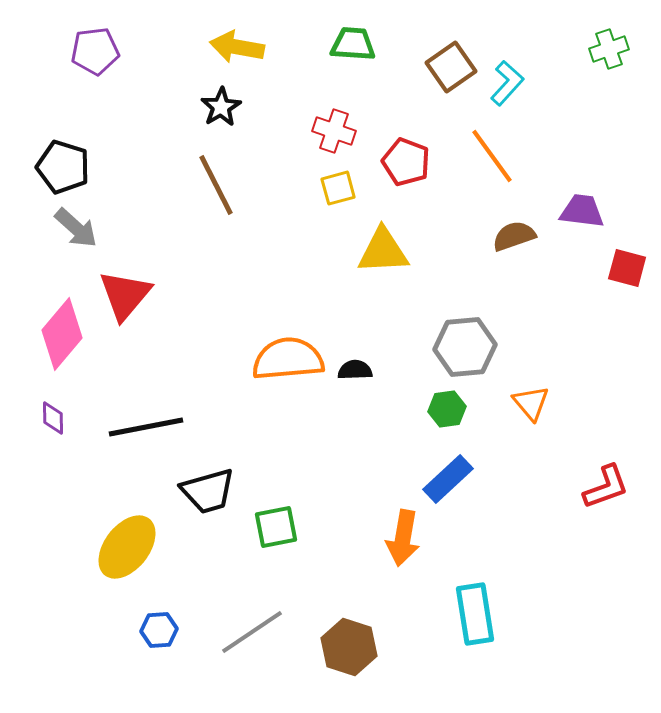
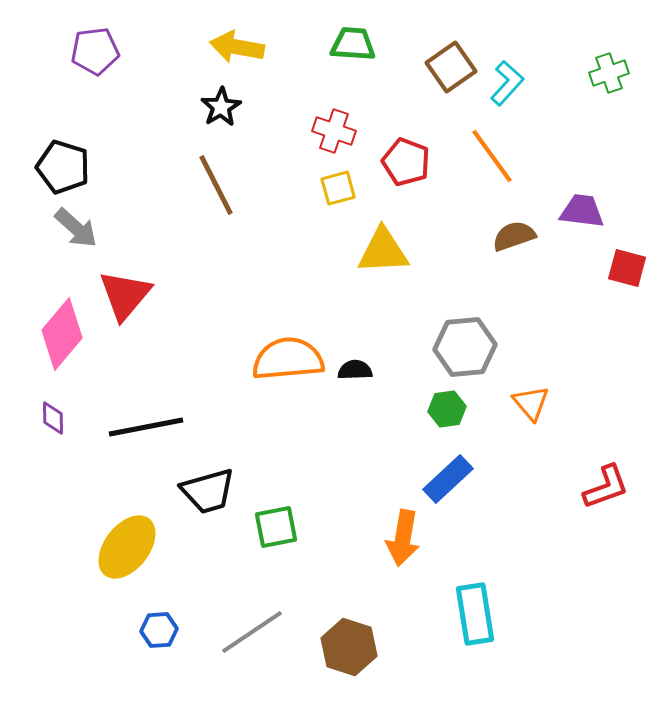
green cross: moved 24 px down
